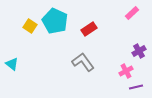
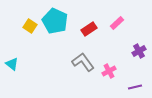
pink rectangle: moved 15 px left, 10 px down
pink cross: moved 17 px left
purple line: moved 1 px left
